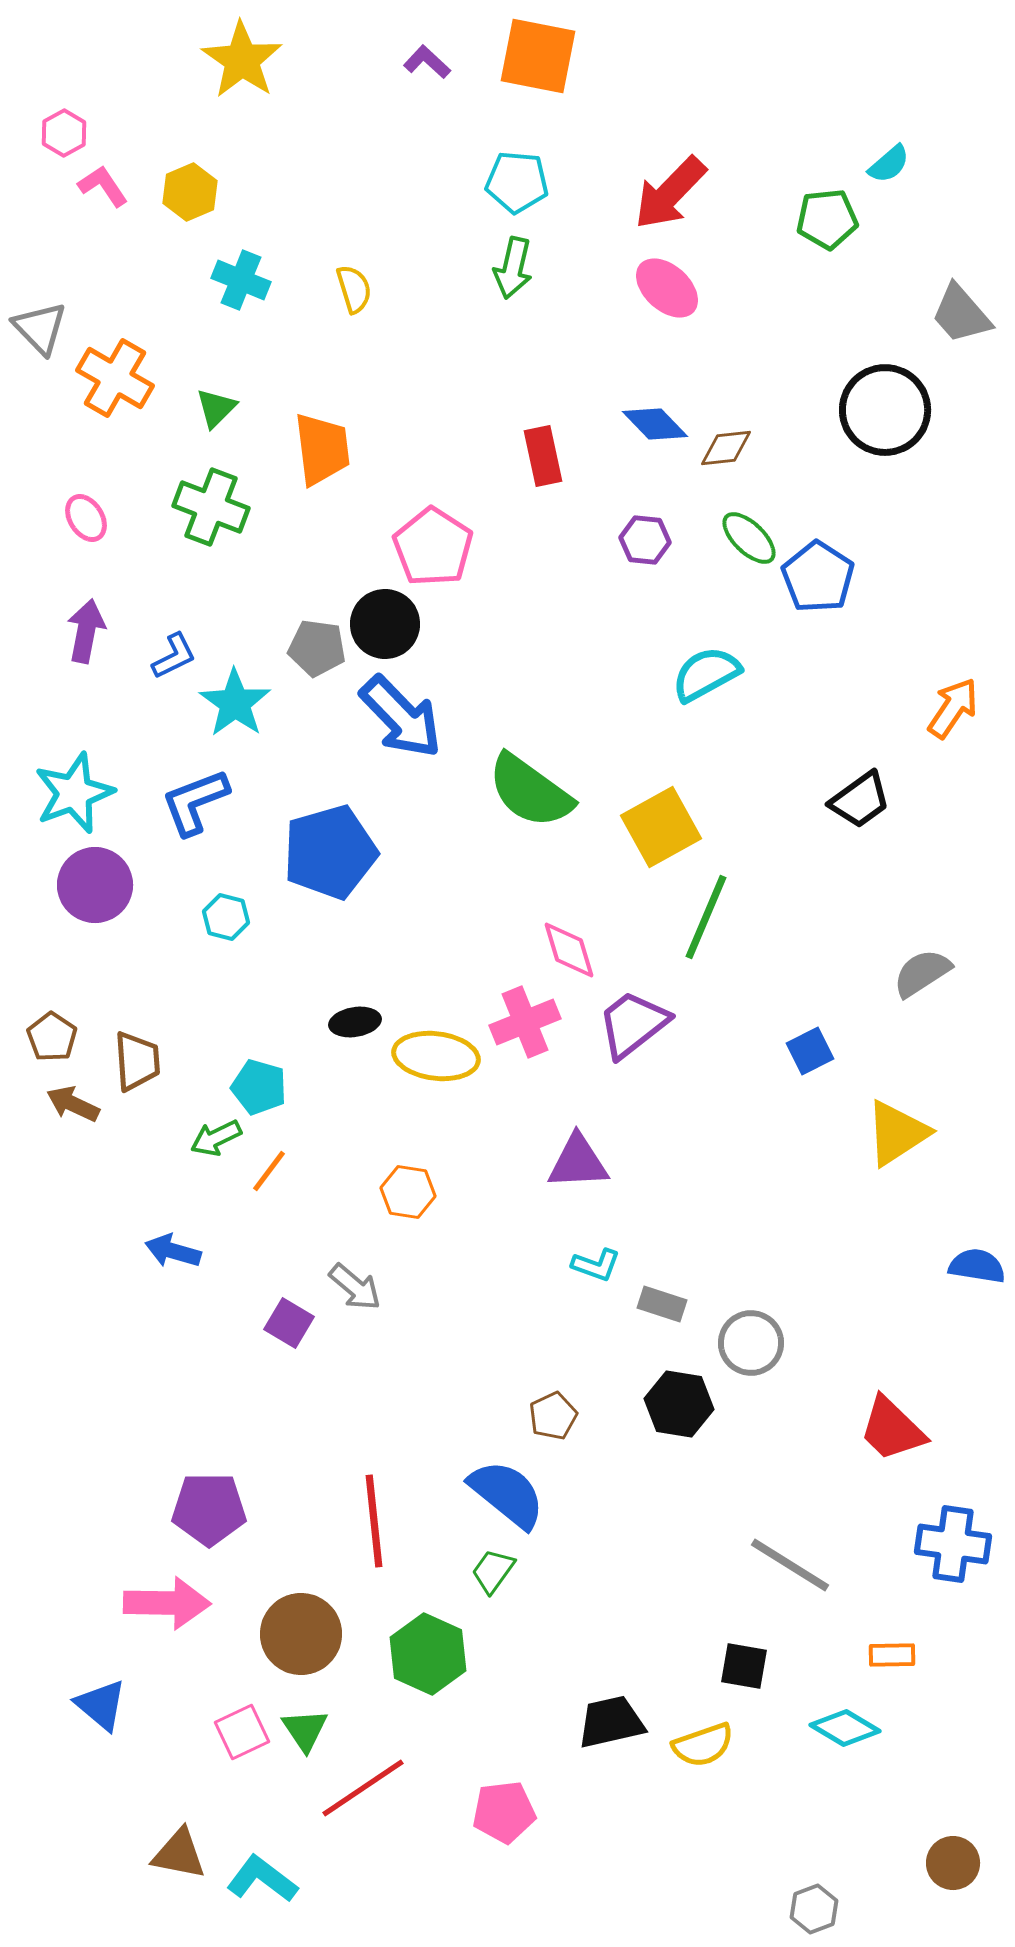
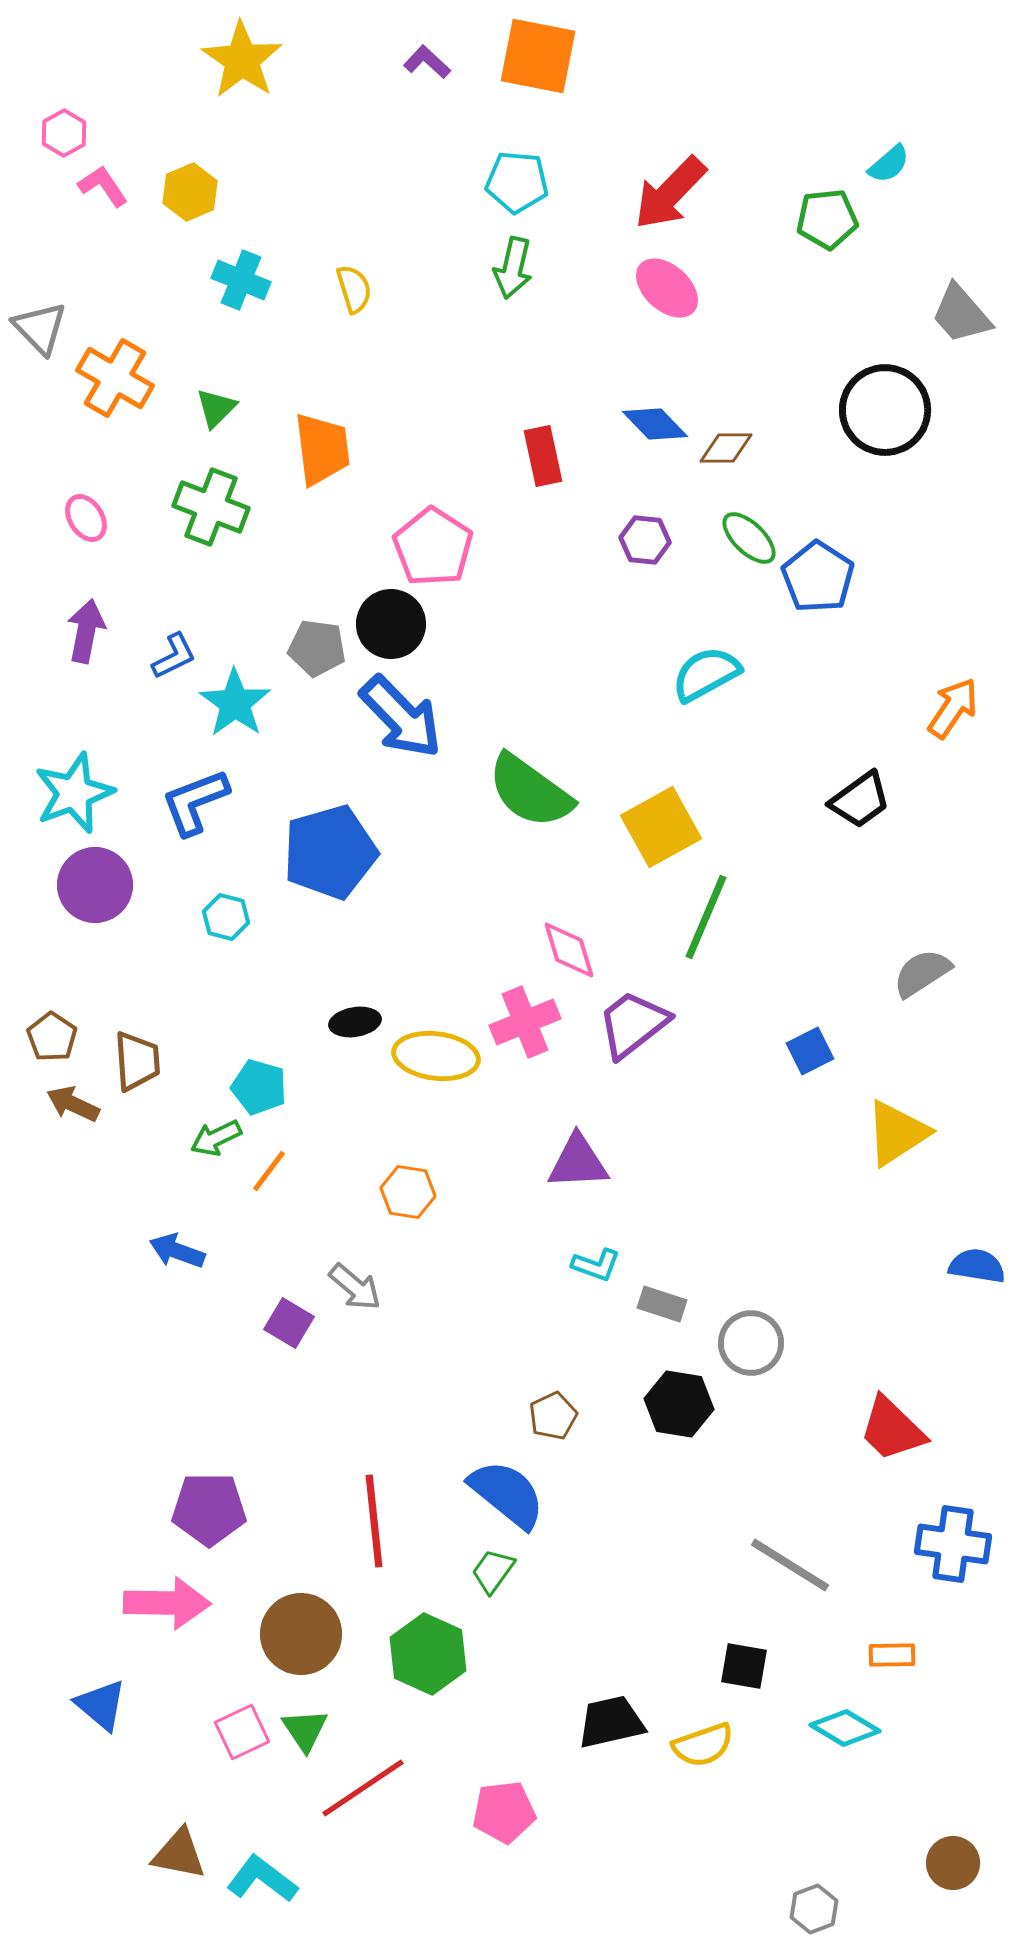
brown diamond at (726, 448): rotated 6 degrees clockwise
black circle at (385, 624): moved 6 px right
blue arrow at (173, 1251): moved 4 px right; rotated 4 degrees clockwise
